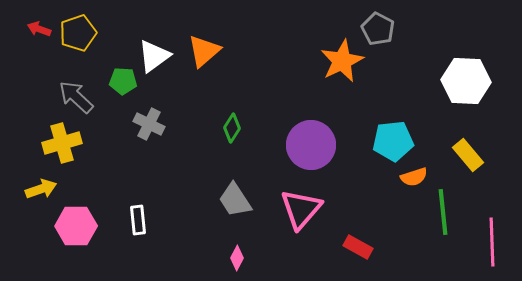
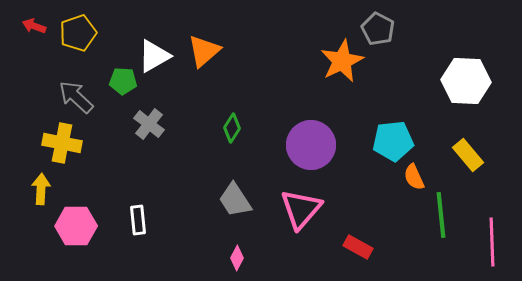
red arrow: moved 5 px left, 3 px up
white triangle: rotated 6 degrees clockwise
gray cross: rotated 12 degrees clockwise
yellow cross: rotated 27 degrees clockwise
orange semicircle: rotated 84 degrees clockwise
yellow arrow: rotated 68 degrees counterclockwise
green line: moved 2 px left, 3 px down
